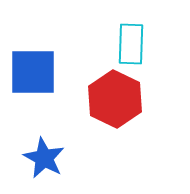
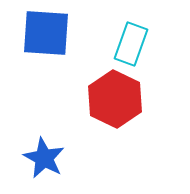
cyan rectangle: rotated 18 degrees clockwise
blue square: moved 13 px right, 39 px up; rotated 4 degrees clockwise
